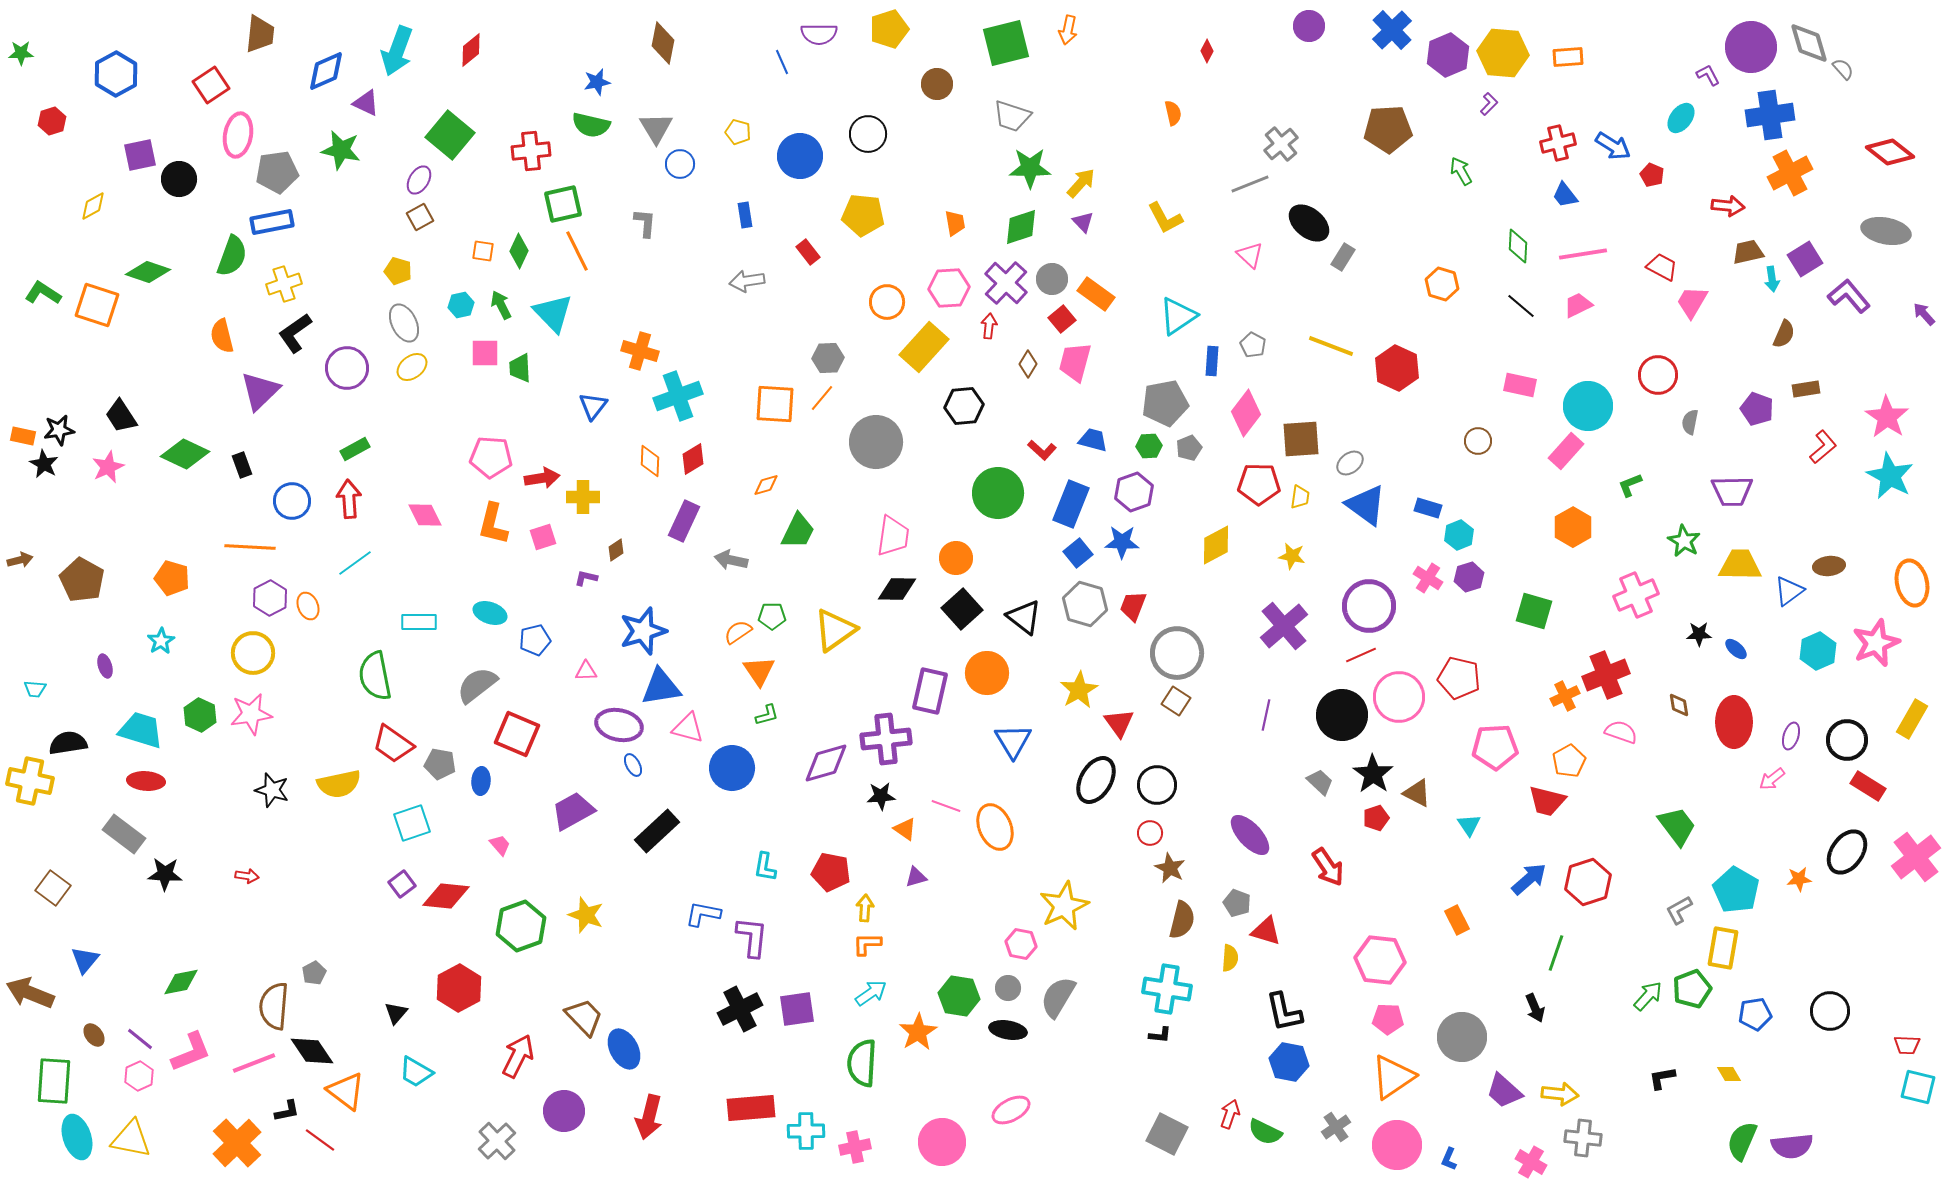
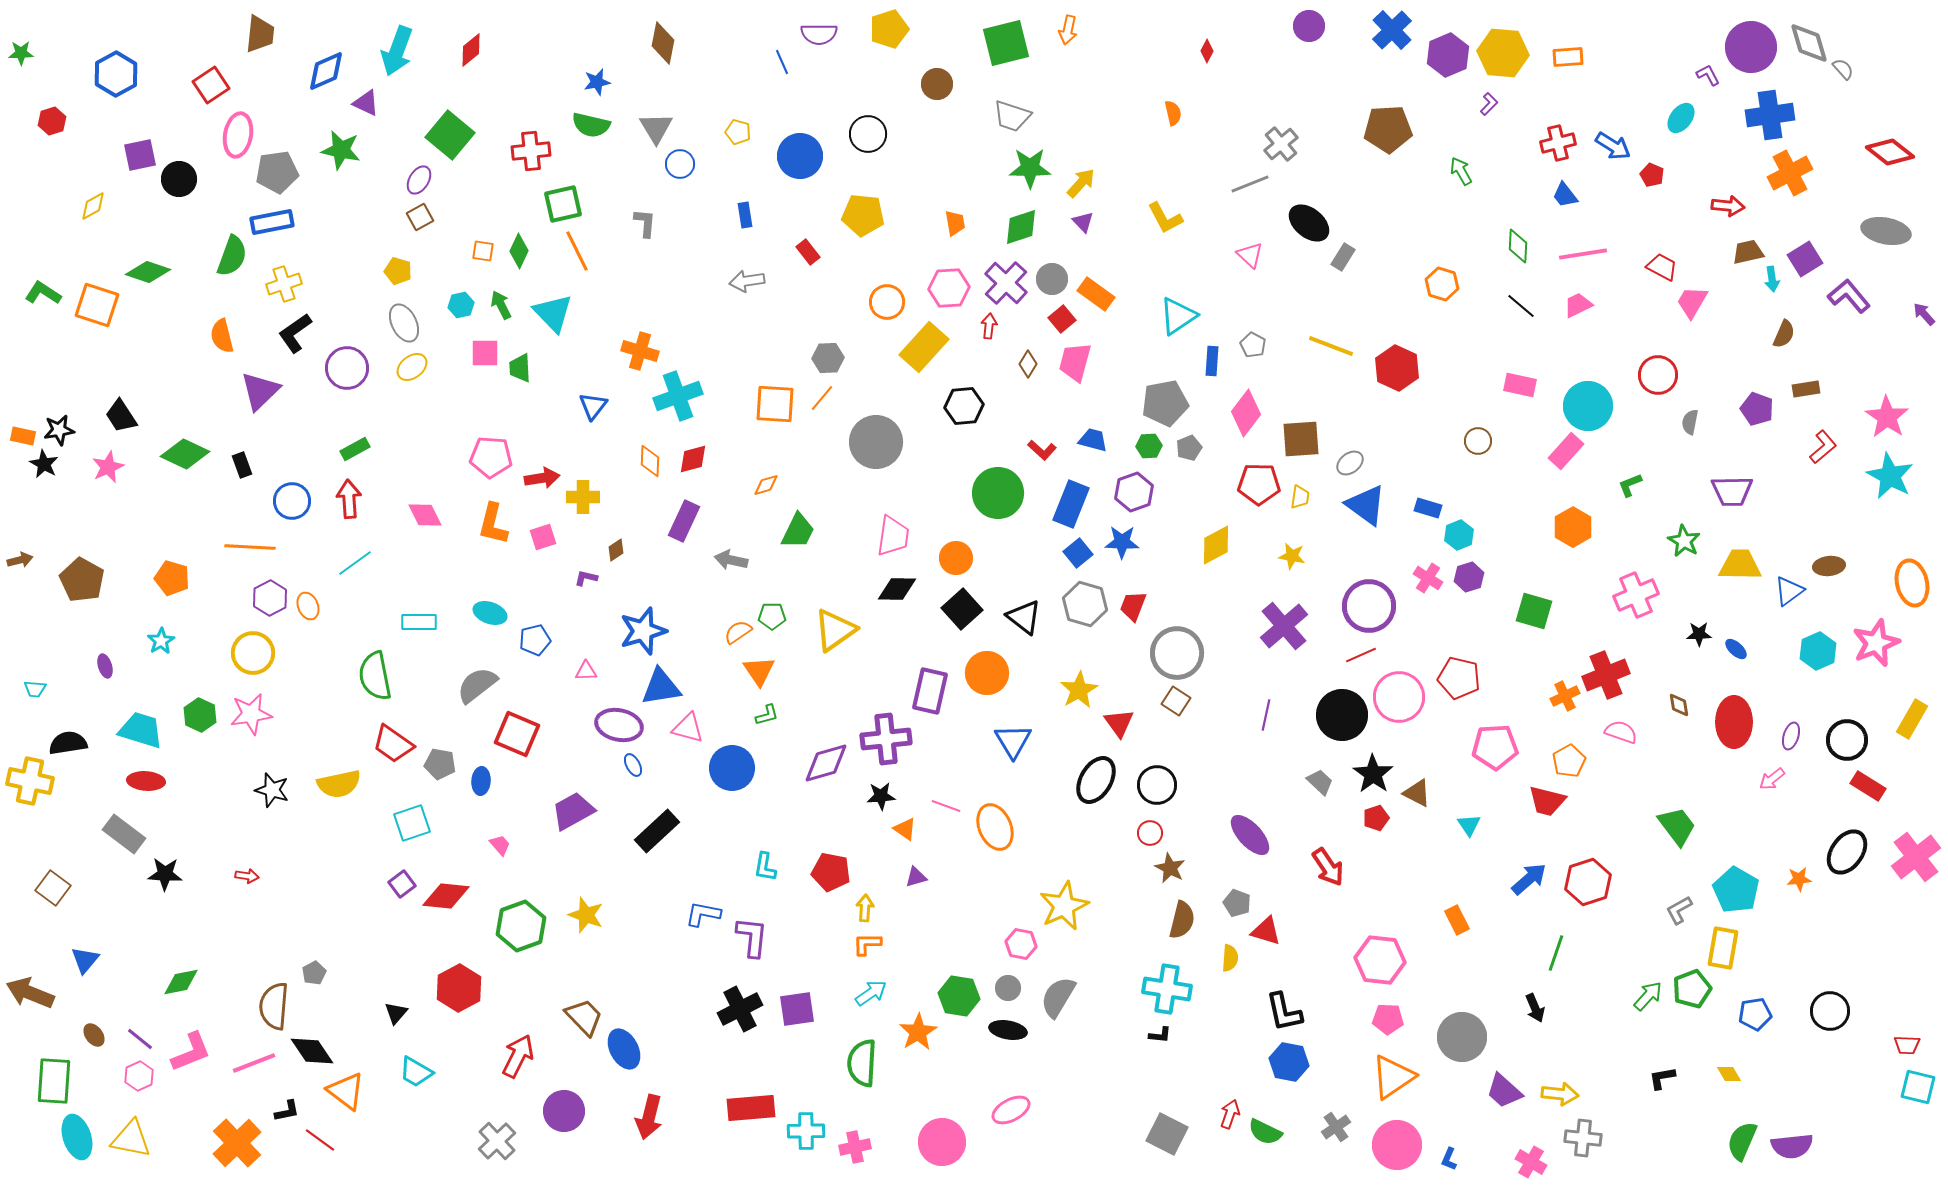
red diamond at (693, 459): rotated 16 degrees clockwise
